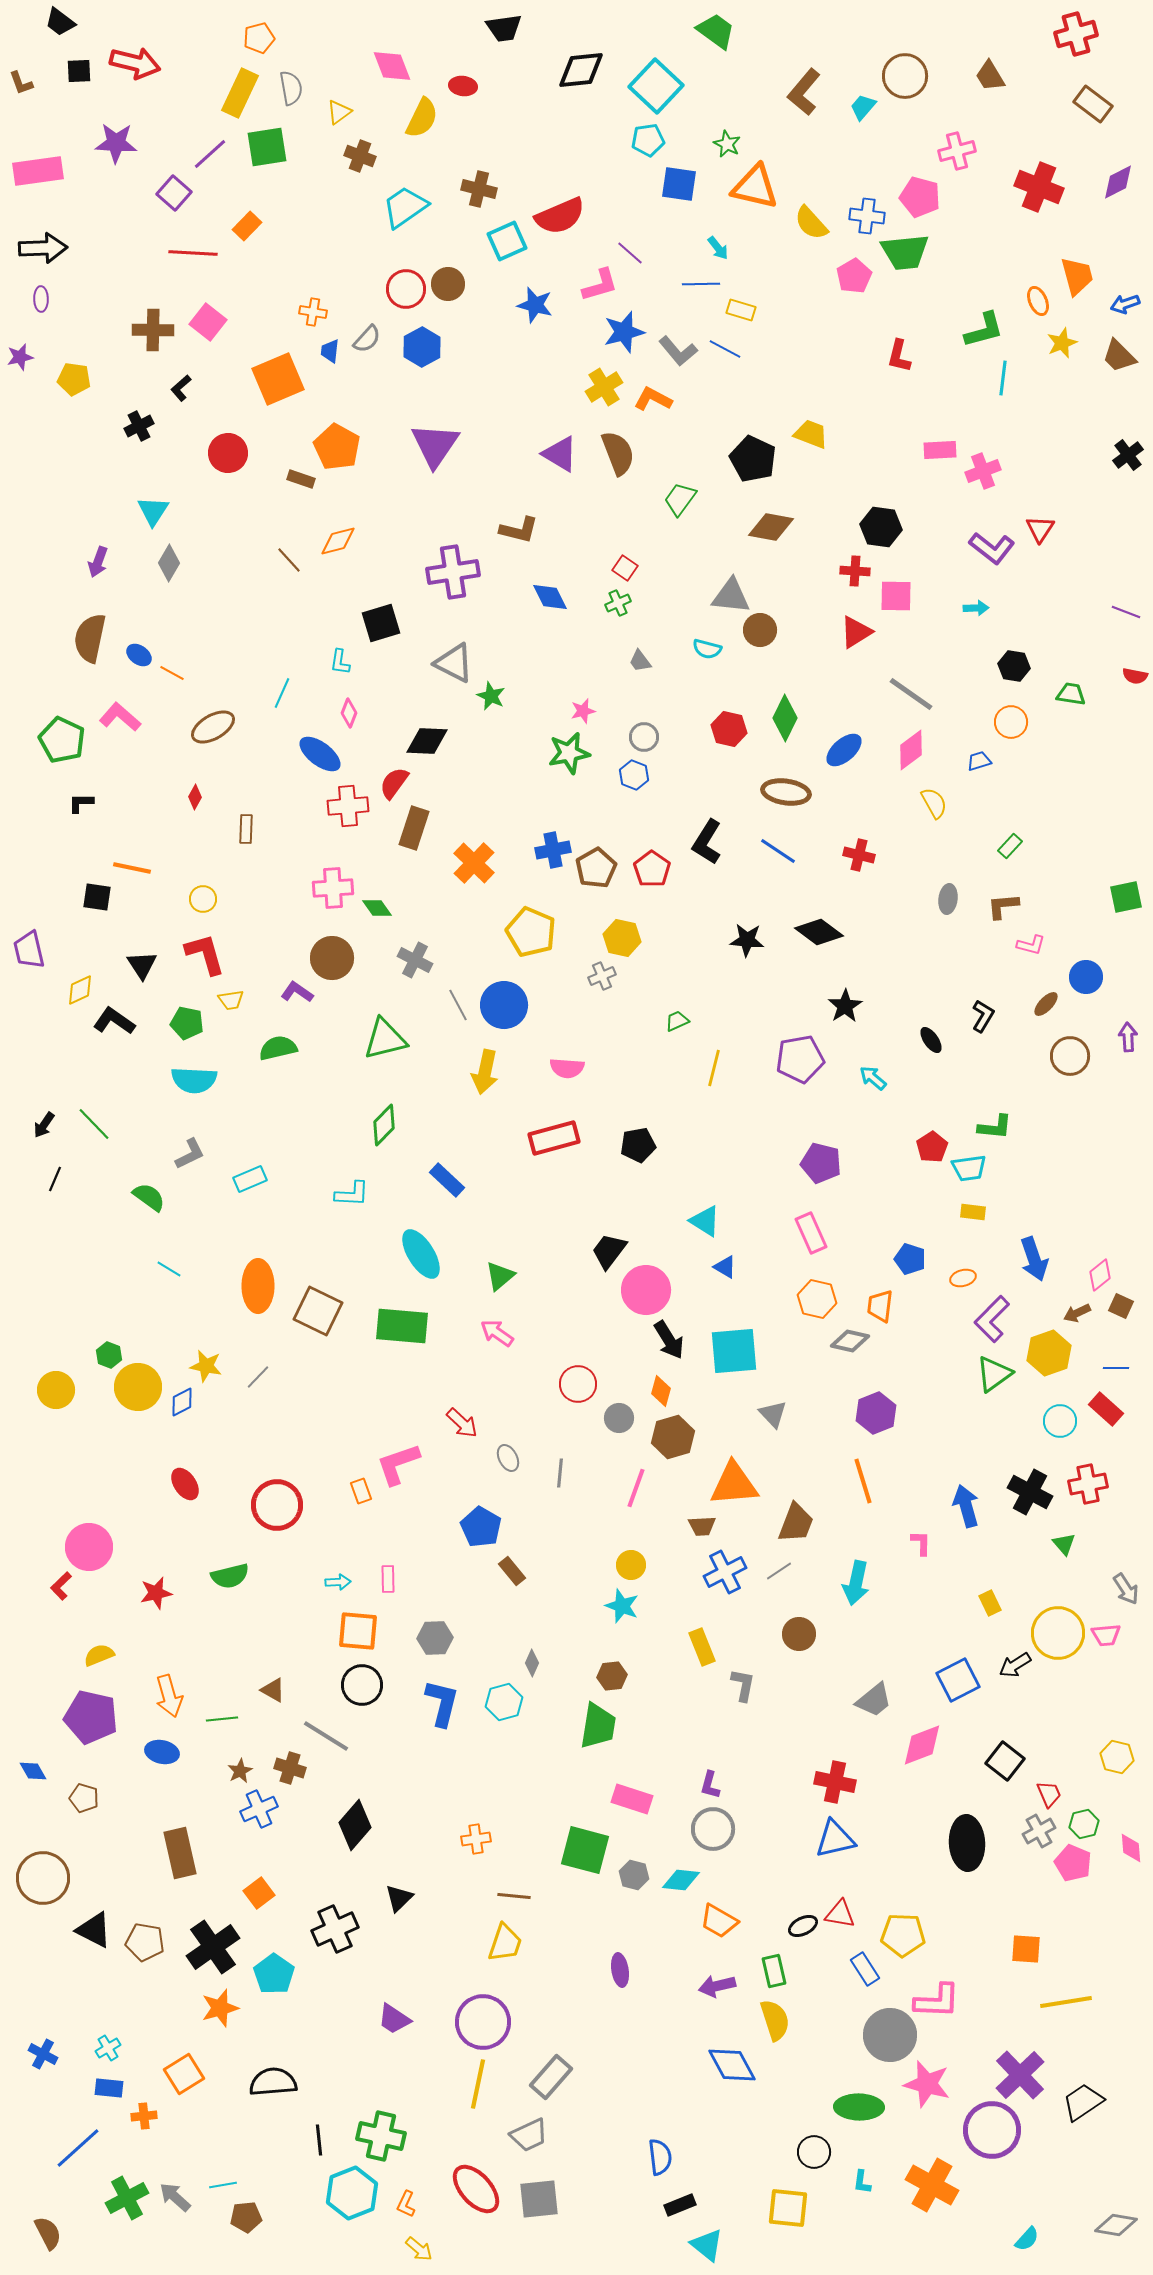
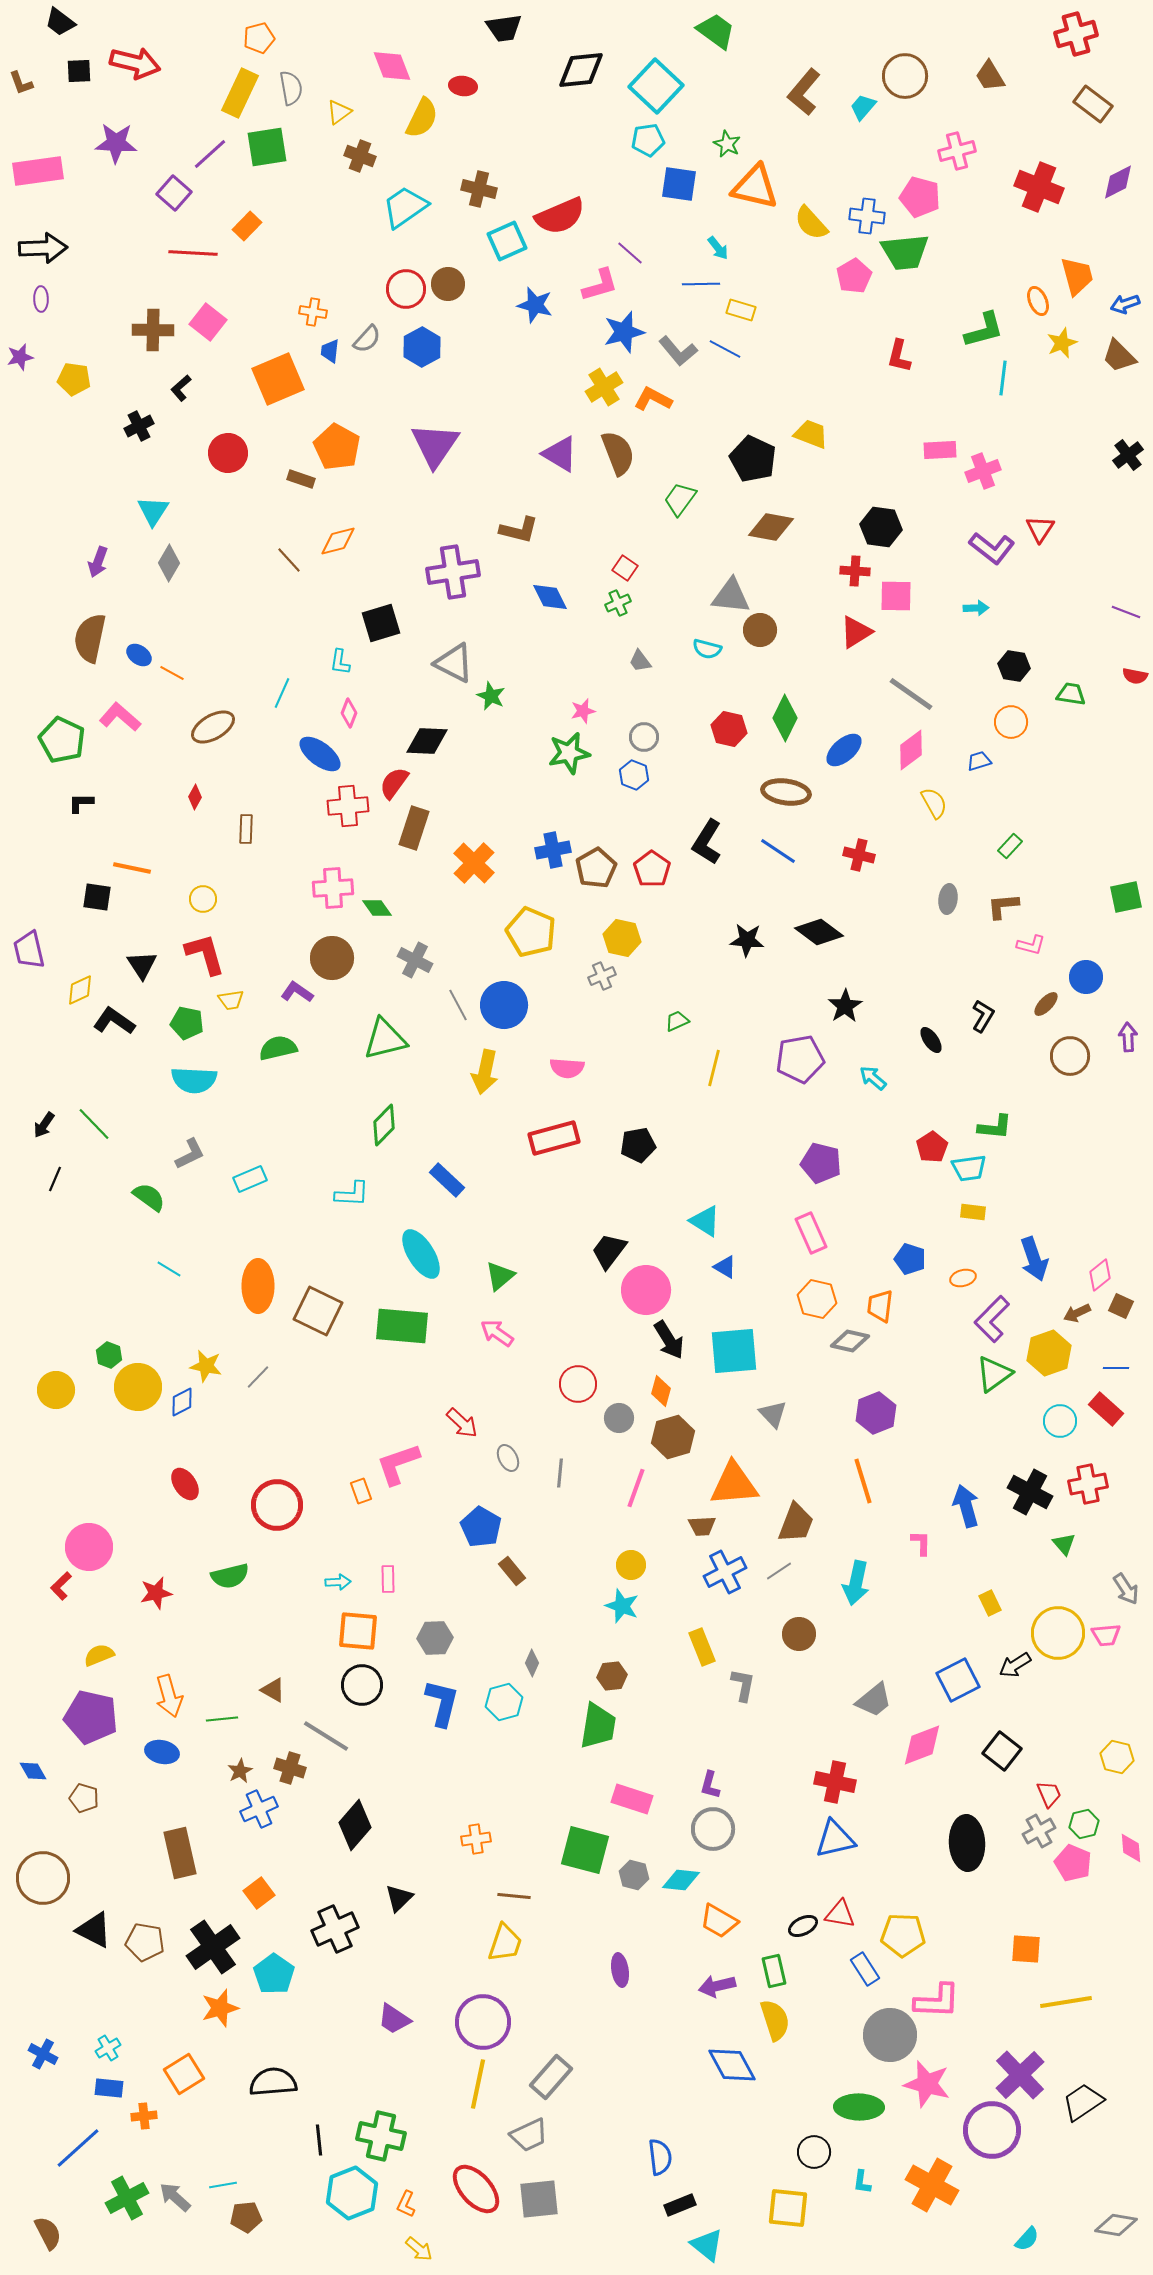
black square at (1005, 1761): moved 3 px left, 10 px up
